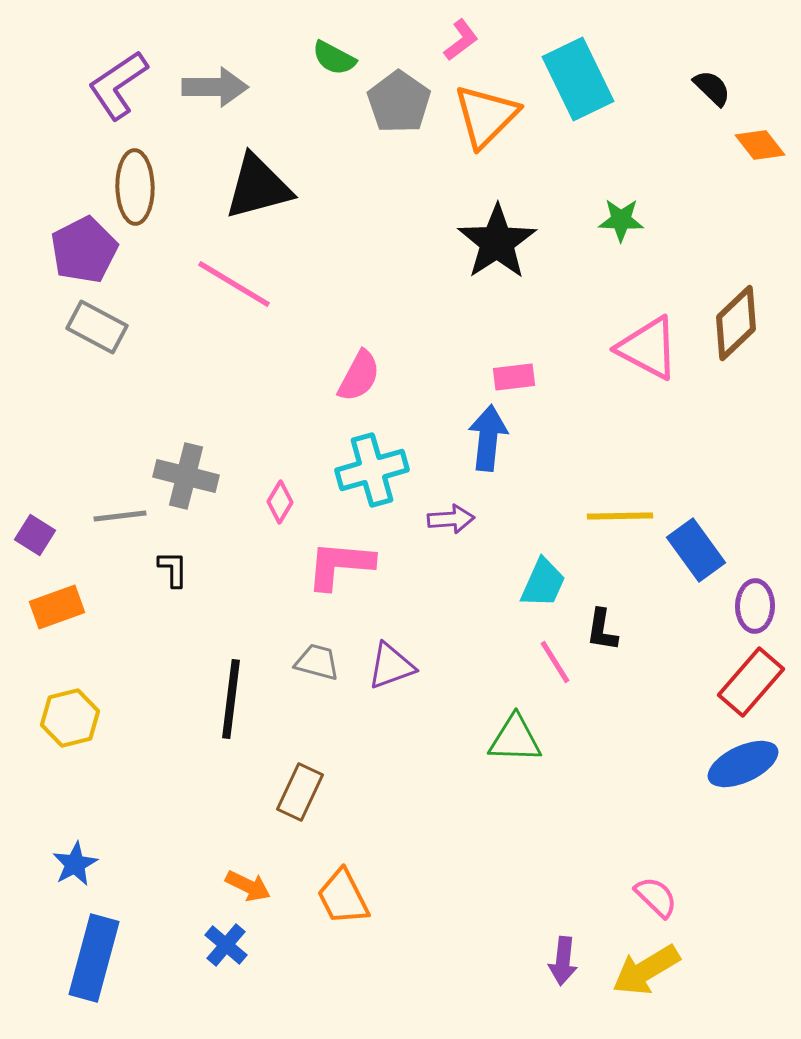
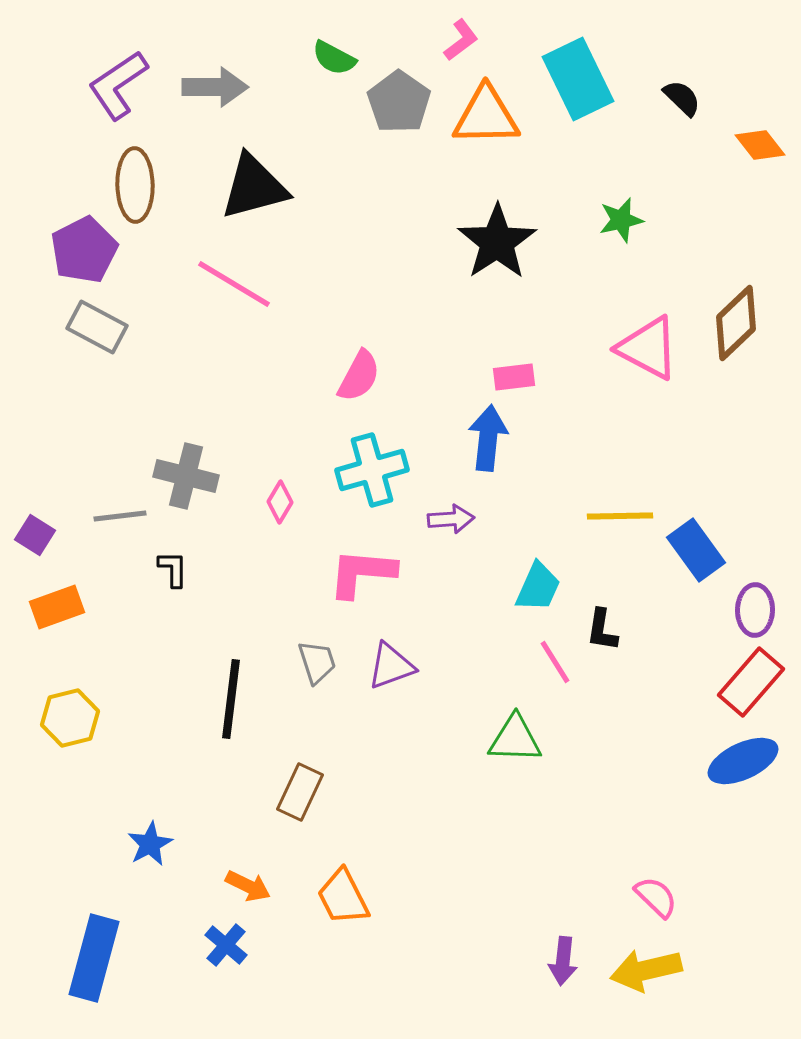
black semicircle at (712, 88): moved 30 px left, 10 px down
orange triangle at (486, 116): rotated 44 degrees clockwise
brown ellipse at (135, 187): moved 2 px up
black triangle at (258, 187): moved 4 px left
green star at (621, 220): rotated 15 degrees counterclockwise
pink L-shape at (340, 565): moved 22 px right, 8 px down
cyan trapezoid at (543, 583): moved 5 px left, 4 px down
purple ellipse at (755, 606): moved 4 px down
gray trapezoid at (317, 662): rotated 57 degrees clockwise
blue ellipse at (743, 764): moved 3 px up
blue star at (75, 864): moved 75 px right, 20 px up
yellow arrow at (646, 970): rotated 18 degrees clockwise
